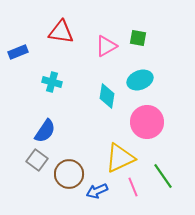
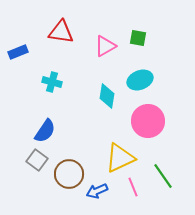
pink triangle: moved 1 px left
pink circle: moved 1 px right, 1 px up
